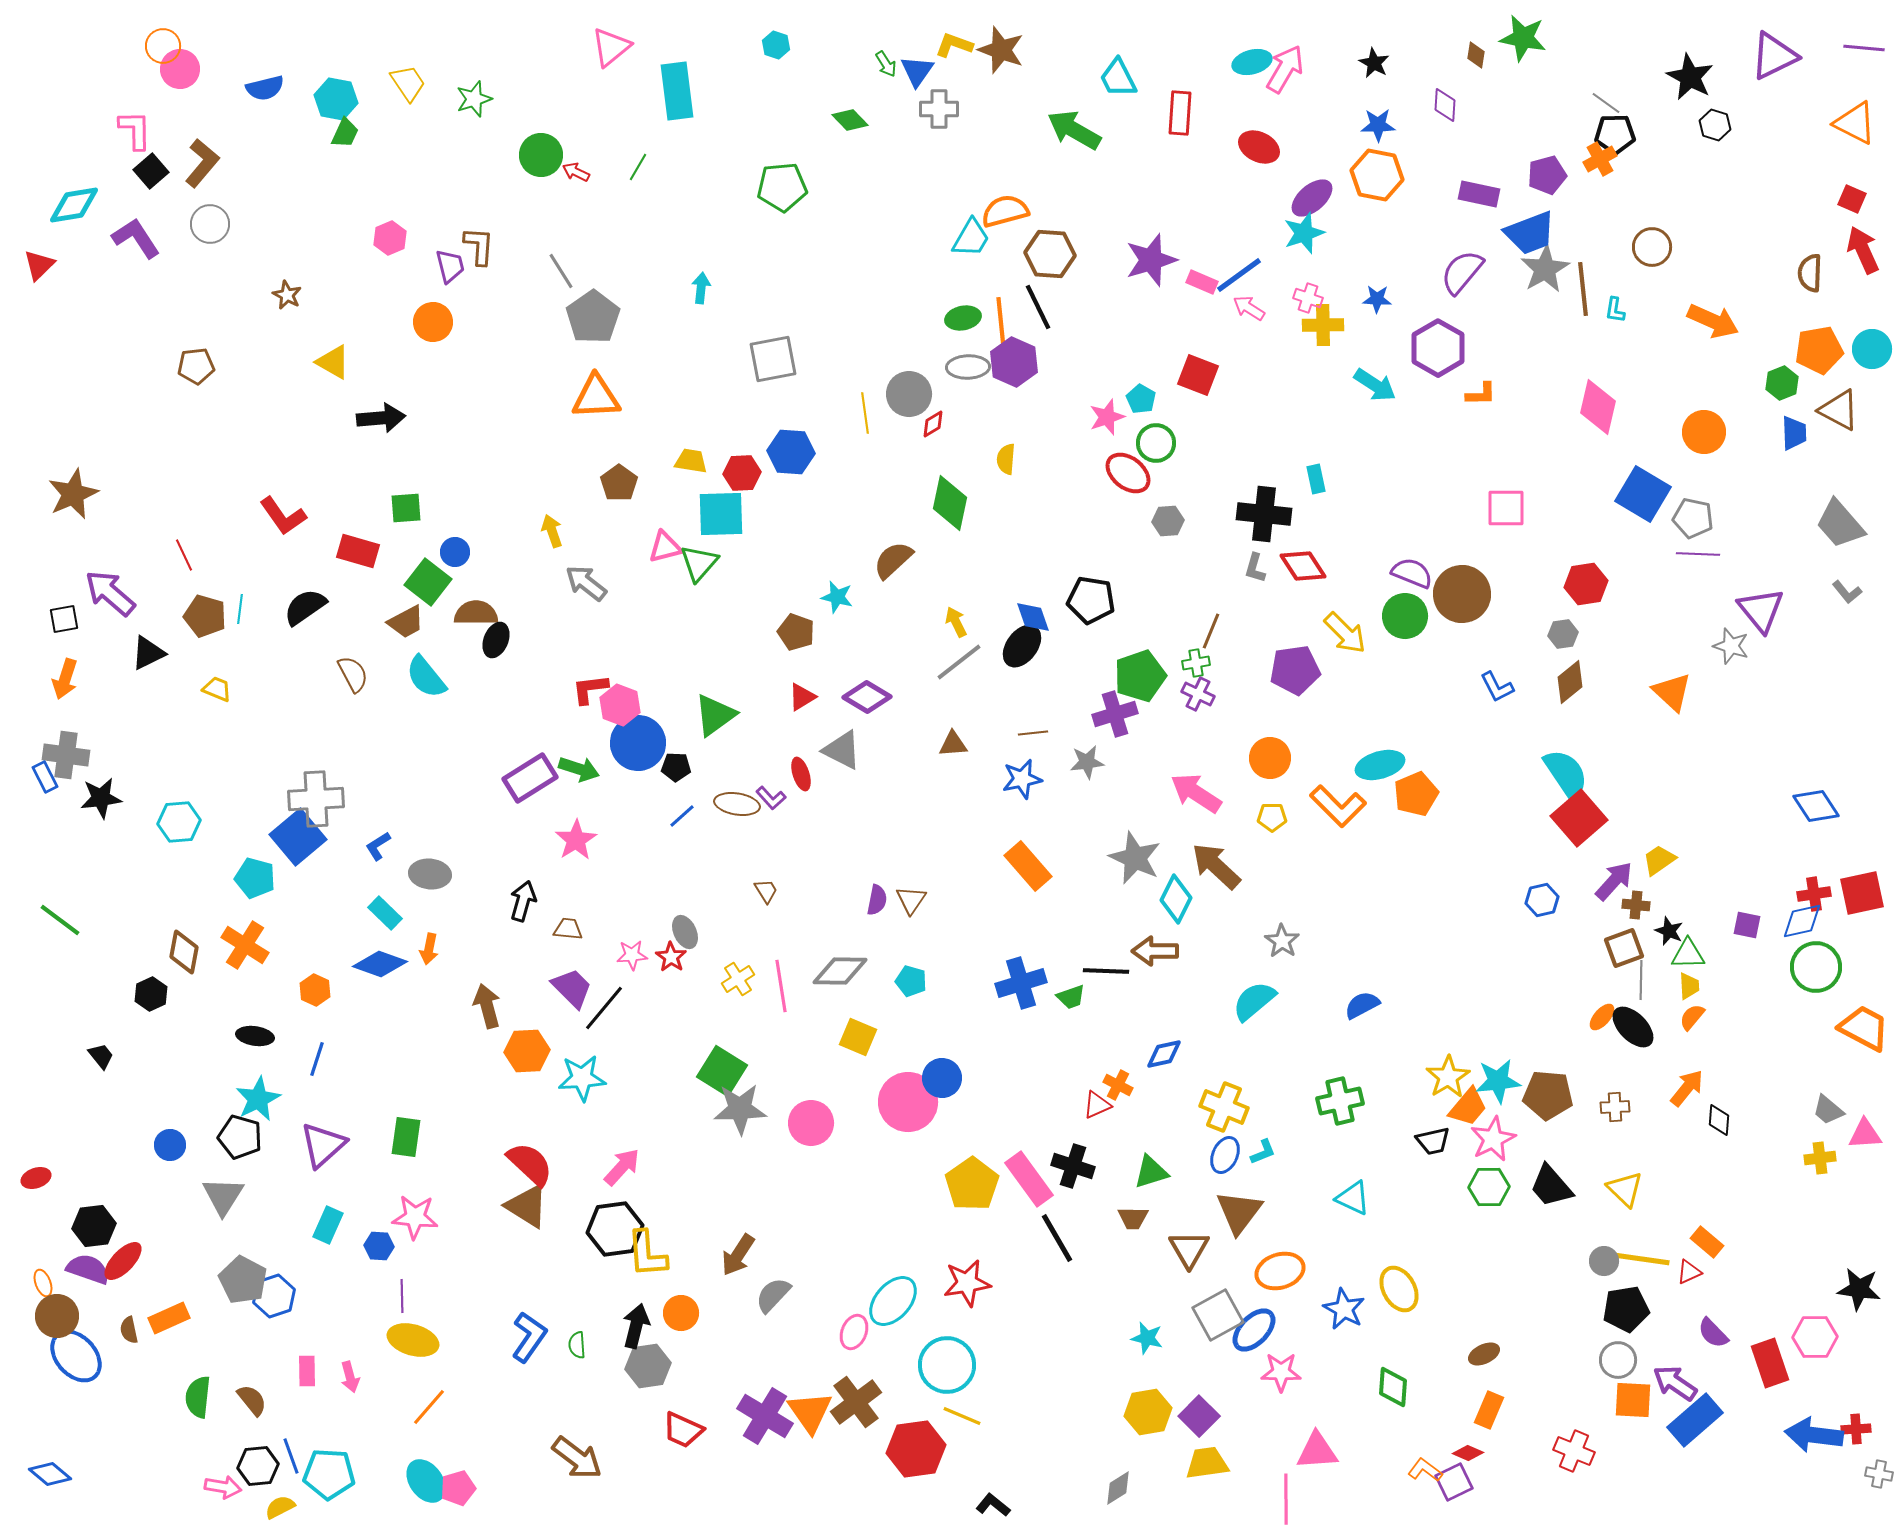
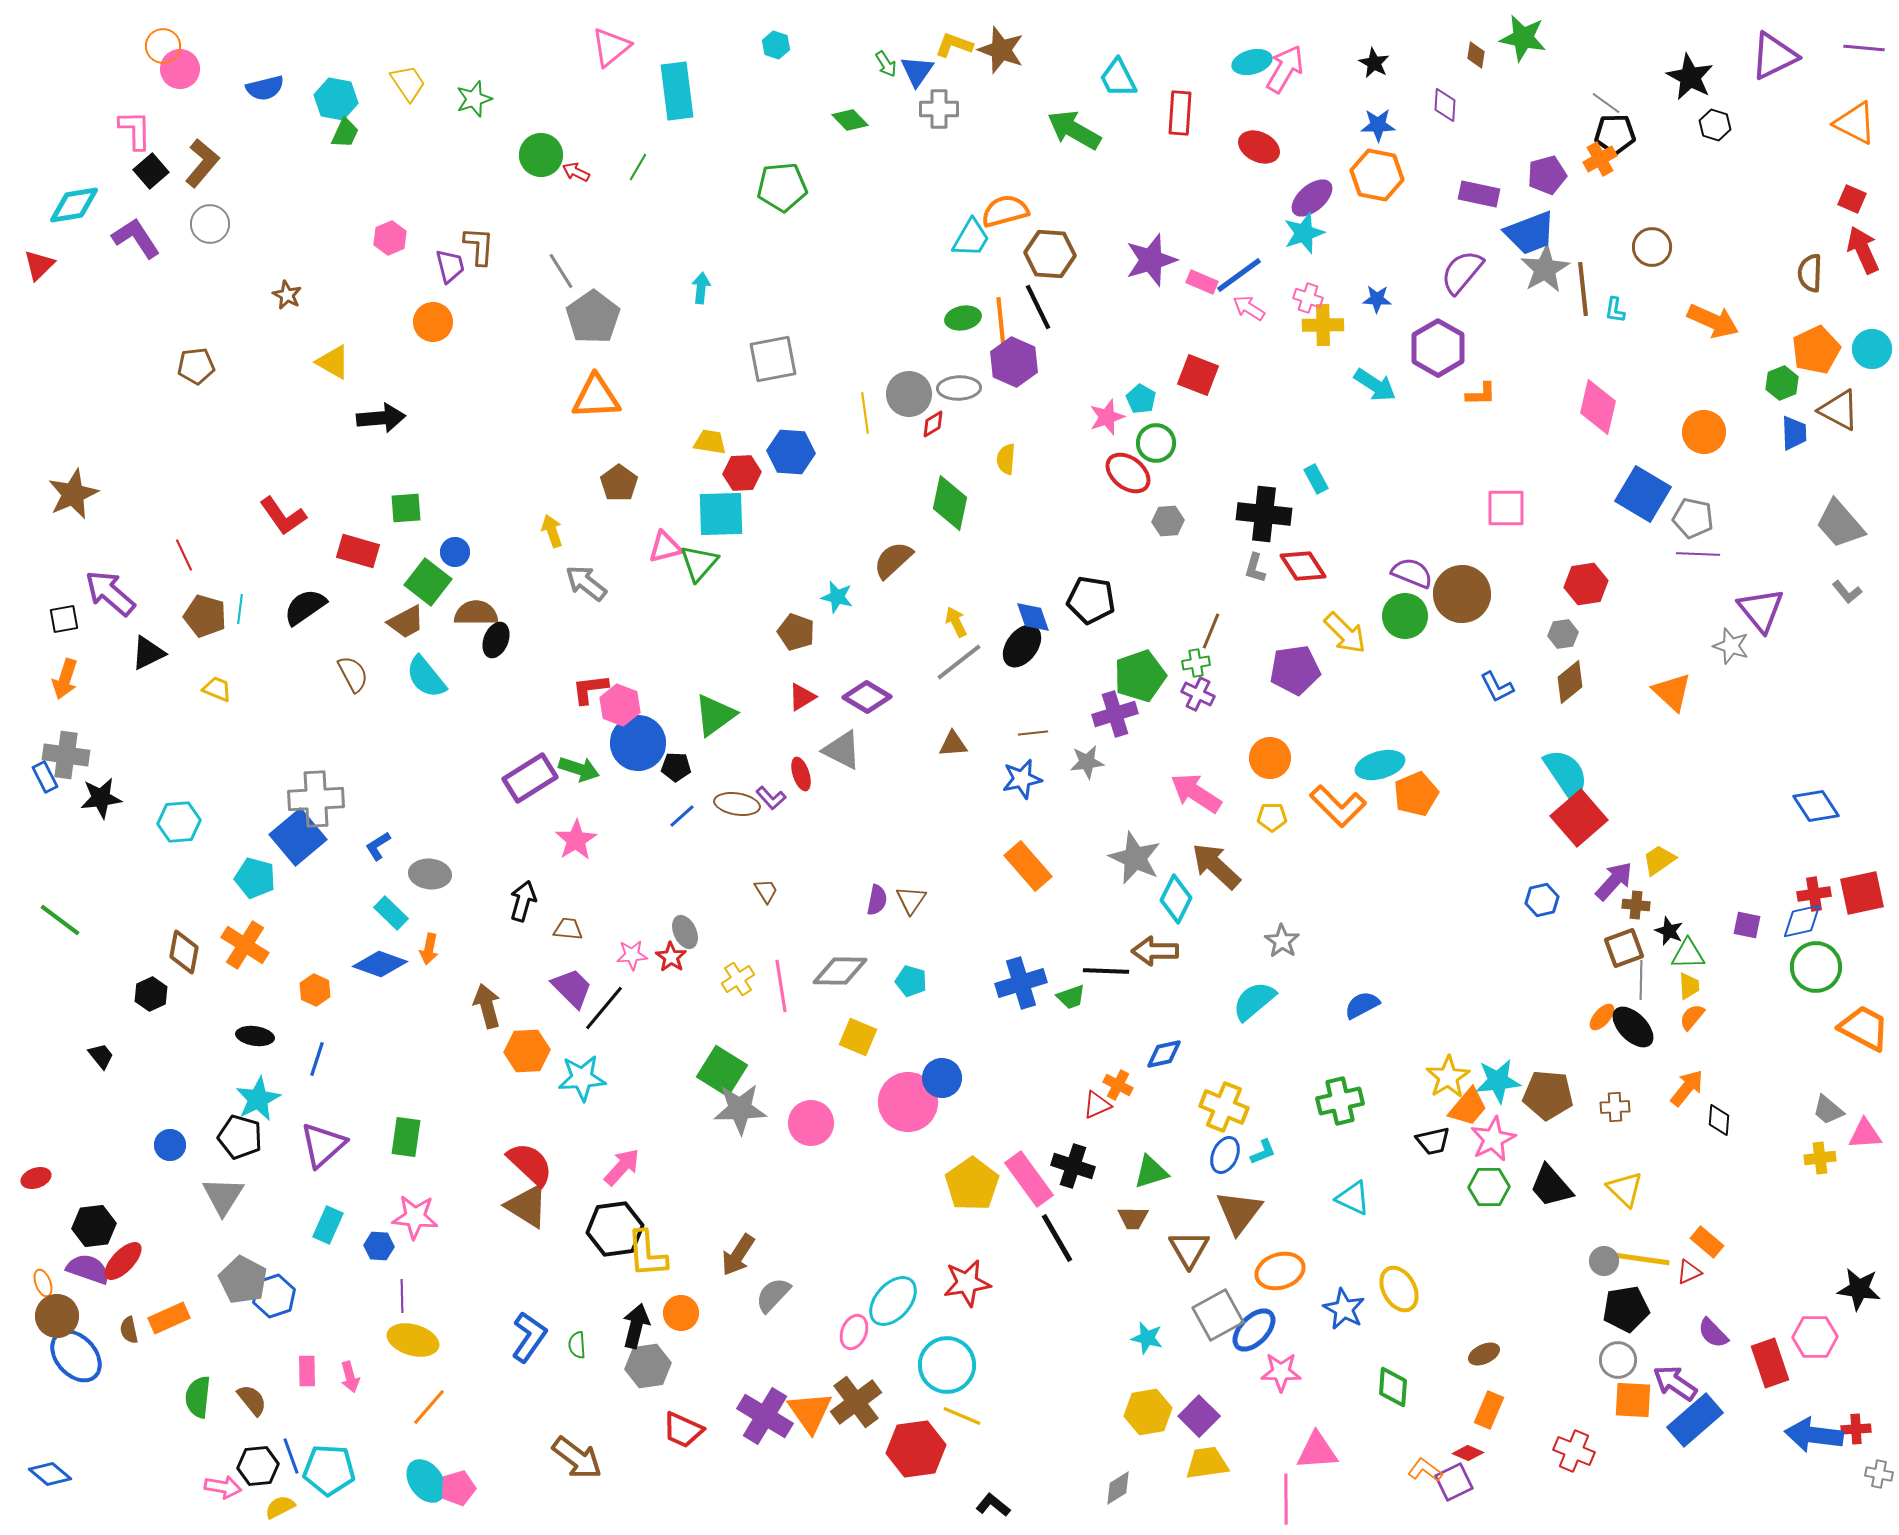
orange pentagon at (1819, 350): moved 3 px left; rotated 15 degrees counterclockwise
gray ellipse at (968, 367): moved 9 px left, 21 px down
yellow trapezoid at (691, 461): moved 19 px right, 19 px up
cyan rectangle at (1316, 479): rotated 16 degrees counterclockwise
cyan rectangle at (385, 913): moved 6 px right
cyan pentagon at (329, 1474): moved 4 px up
